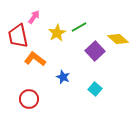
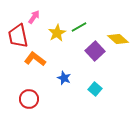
blue star: moved 1 px right, 1 px down
